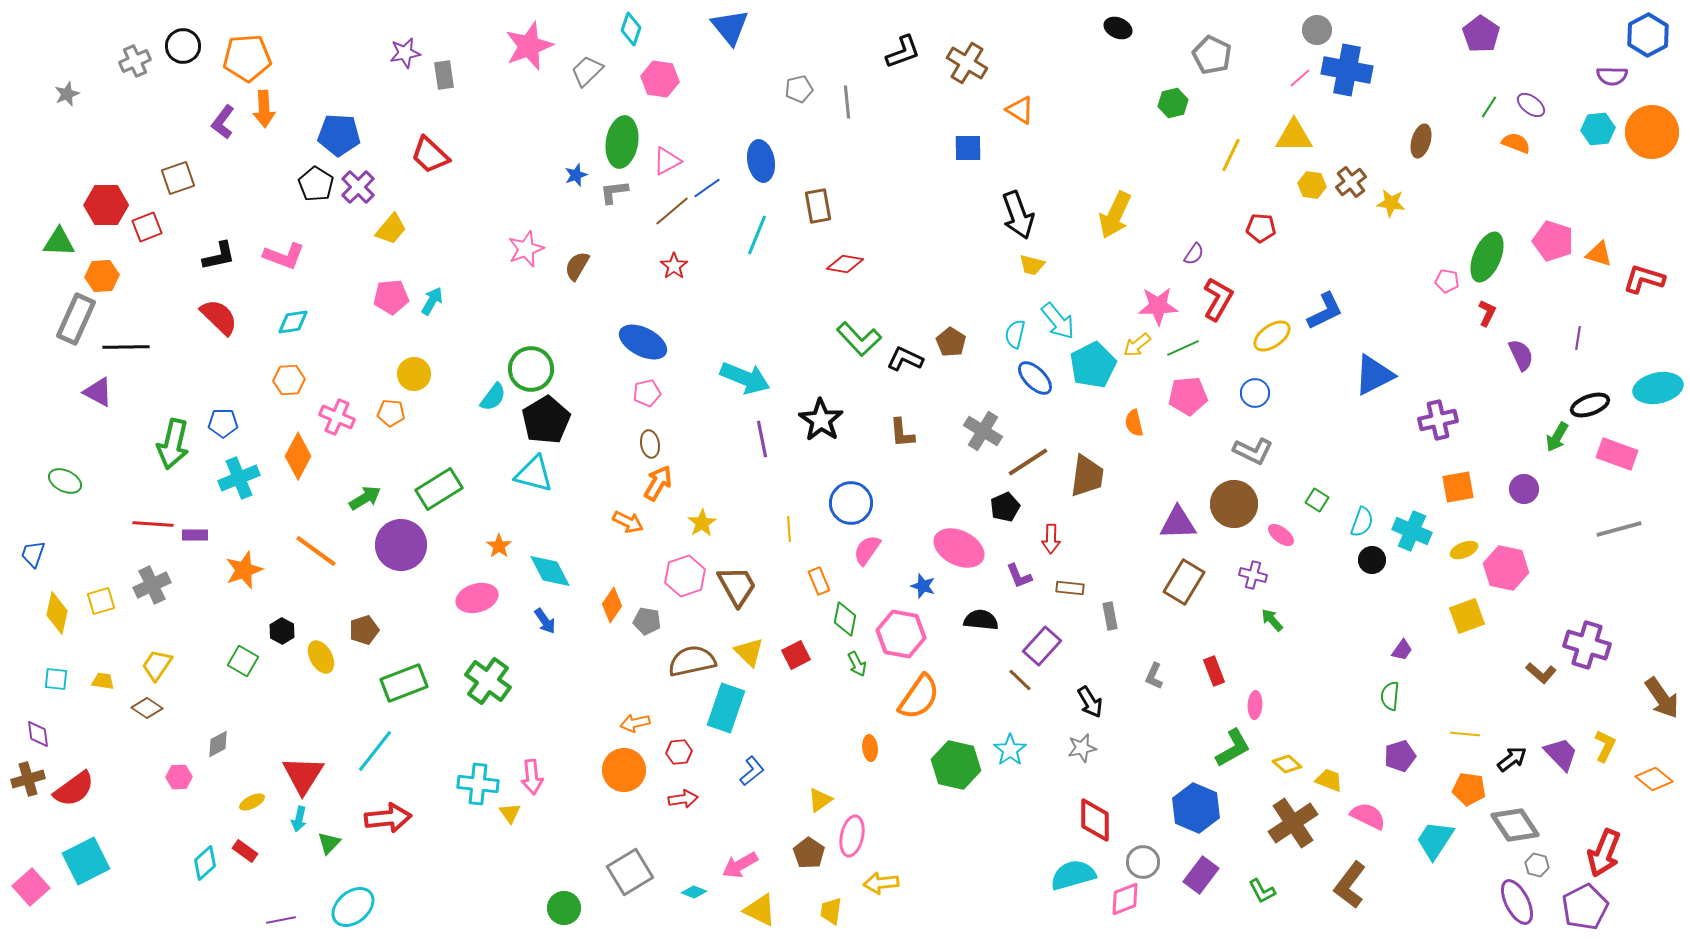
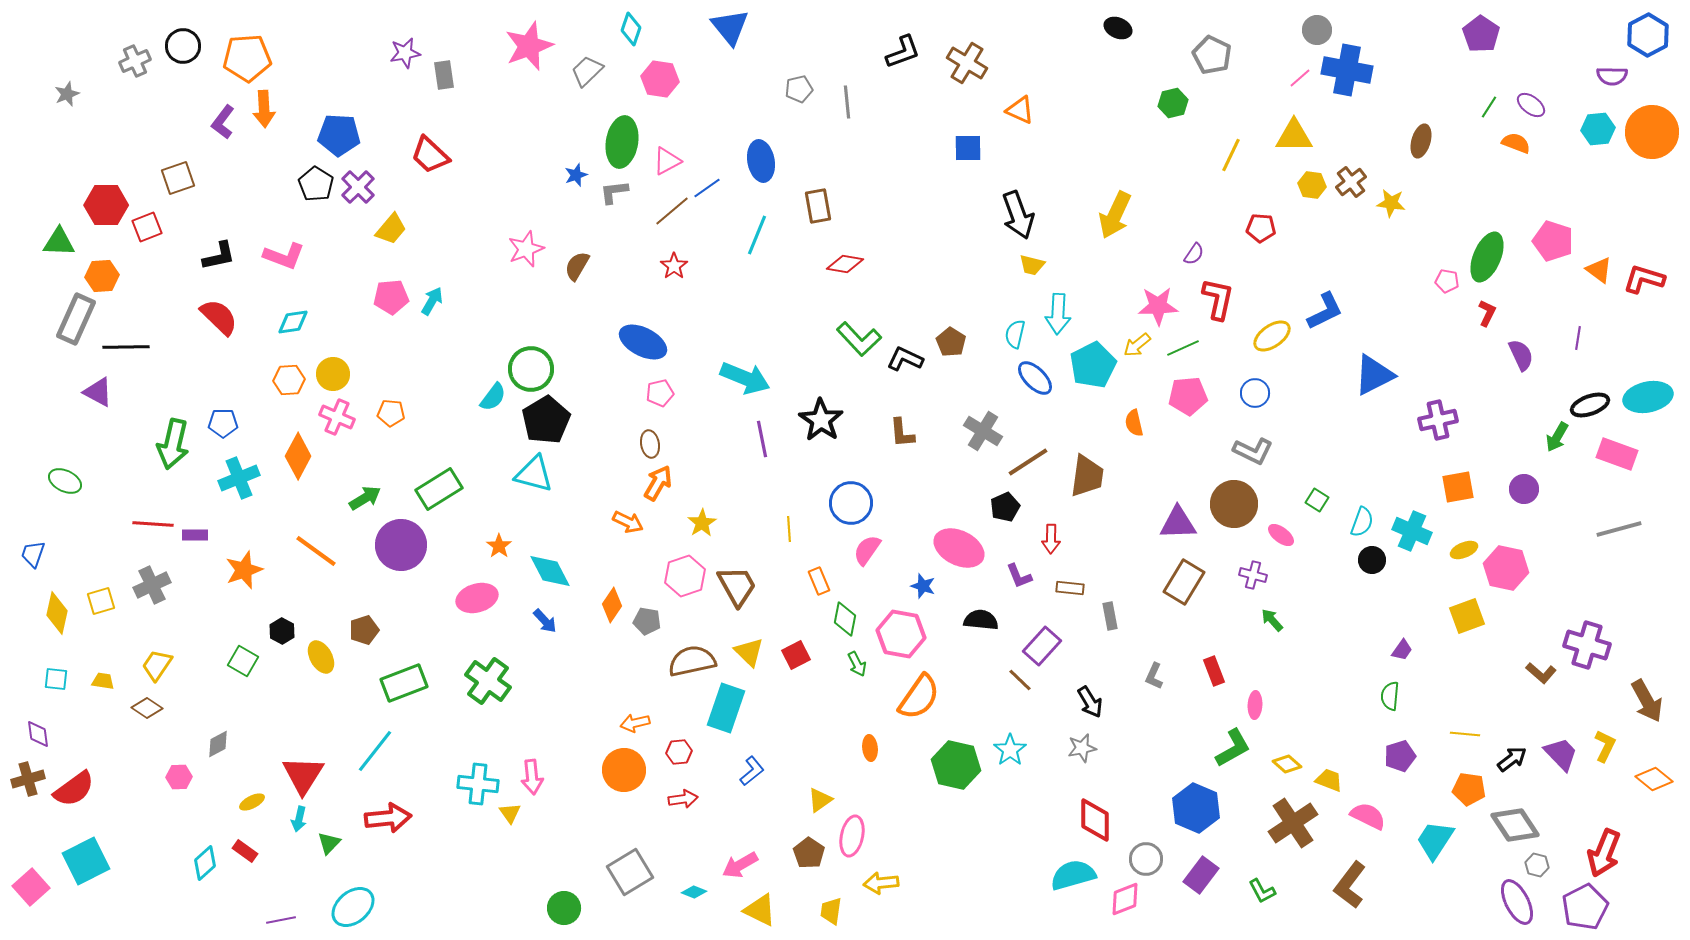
orange triangle at (1020, 110): rotated 8 degrees counterclockwise
orange triangle at (1599, 254): moved 16 px down; rotated 20 degrees clockwise
red L-shape at (1218, 299): rotated 18 degrees counterclockwise
cyan arrow at (1058, 321): moved 7 px up; rotated 42 degrees clockwise
yellow circle at (414, 374): moved 81 px left
cyan ellipse at (1658, 388): moved 10 px left, 9 px down
pink pentagon at (647, 393): moved 13 px right
blue arrow at (545, 621): rotated 8 degrees counterclockwise
brown arrow at (1662, 698): moved 15 px left, 3 px down; rotated 6 degrees clockwise
gray circle at (1143, 862): moved 3 px right, 3 px up
